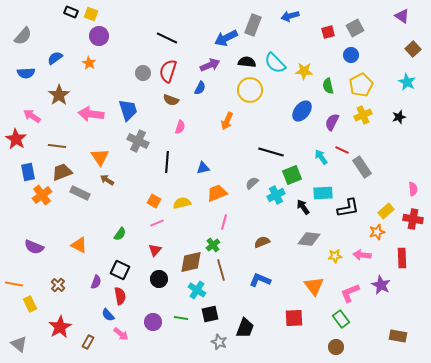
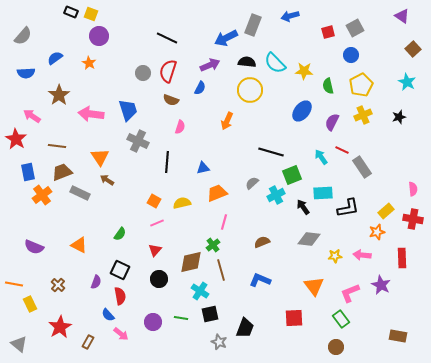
cyan cross at (197, 290): moved 3 px right, 1 px down
